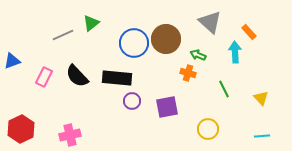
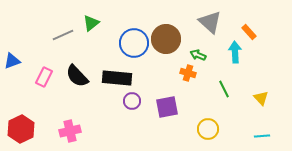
pink cross: moved 4 px up
